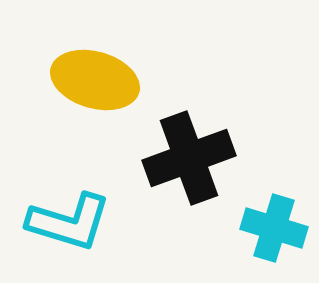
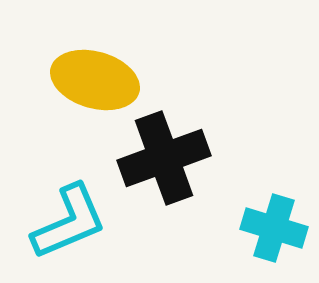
black cross: moved 25 px left
cyan L-shape: rotated 40 degrees counterclockwise
